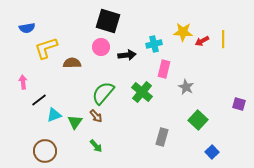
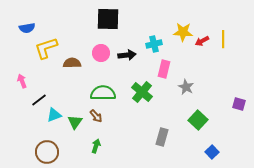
black square: moved 2 px up; rotated 15 degrees counterclockwise
pink circle: moved 6 px down
pink arrow: moved 1 px left, 1 px up; rotated 16 degrees counterclockwise
green semicircle: rotated 50 degrees clockwise
green arrow: rotated 120 degrees counterclockwise
brown circle: moved 2 px right, 1 px down
